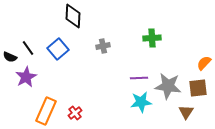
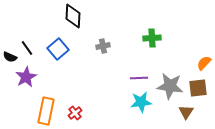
black line: moved 1 px left
gray star: moved 2 px right
orange rectangle: rotated 12 degrees counterclockwise
